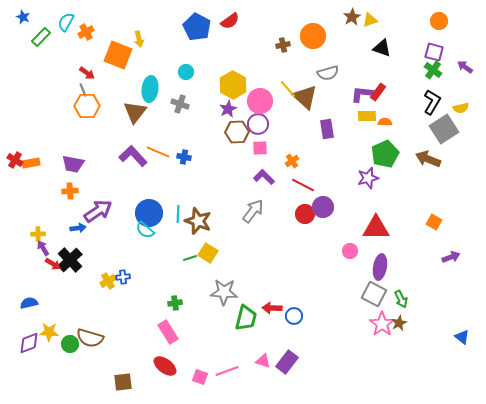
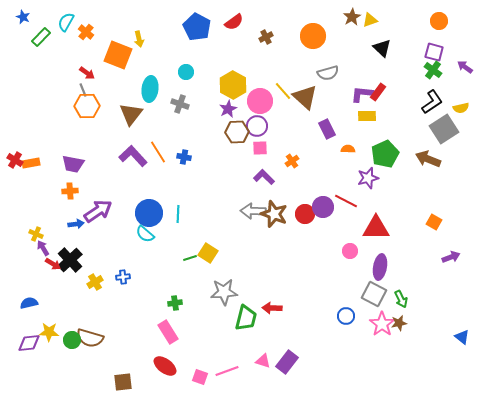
red semicircle at (230, 21): moved 4 px right, 1 px down
orange cross at (86, 32): rotated 21 degrees counterclockwise
brown cross at (283, 45): moved 17 px left, 8 px up; rotated 16 degrees counterclockwise
black triangle at (382, 48): rotated 24 degrees clockwise
yellow line at (288, 89): moved 5 px left, 2 px down
black L-shape at (432, 102): rotated 25 degrees clockwise
brown triangle at (135, 112): moved 4 px left, 2 px down
orange semicircle at (385, 122): moved 37 px left, 27 px down
purple circle at (258, 124): moved 1 px left, 2 px down
purple rectangle at (327, 129): rotated 18 degrees counterclockwise
orange line at (158, 152): rotated 35 degrees clockwise
red line at (303, 185): moved 43 px right, 16 px down
gray arrow at (253, 211): rotated 125 degrees counterclockwise
brown star at (198, 221): moved 76 px right, 7 px up
blue arrow at (78, 228): moved 2 px left, 4 px up
cyan semicircle at (145, 230): moved 4 px down
yellow cross at (38, 234): moved 2 px left; rotated 24 degrees clockwise
yellow cross at (108, 281): moved 13 px left, 1 px down
gray star at (224, 292): rotated 8 degrees counterclockwise
blue circle at (294, 316): moved 52 px right
brown star at (399, 323): rotated 14 degrees clockwise
purple diamond at (29, 343): rotated 15 degrees clockwise
green circle at (70, 344): moved 2 px right, 4 px up
